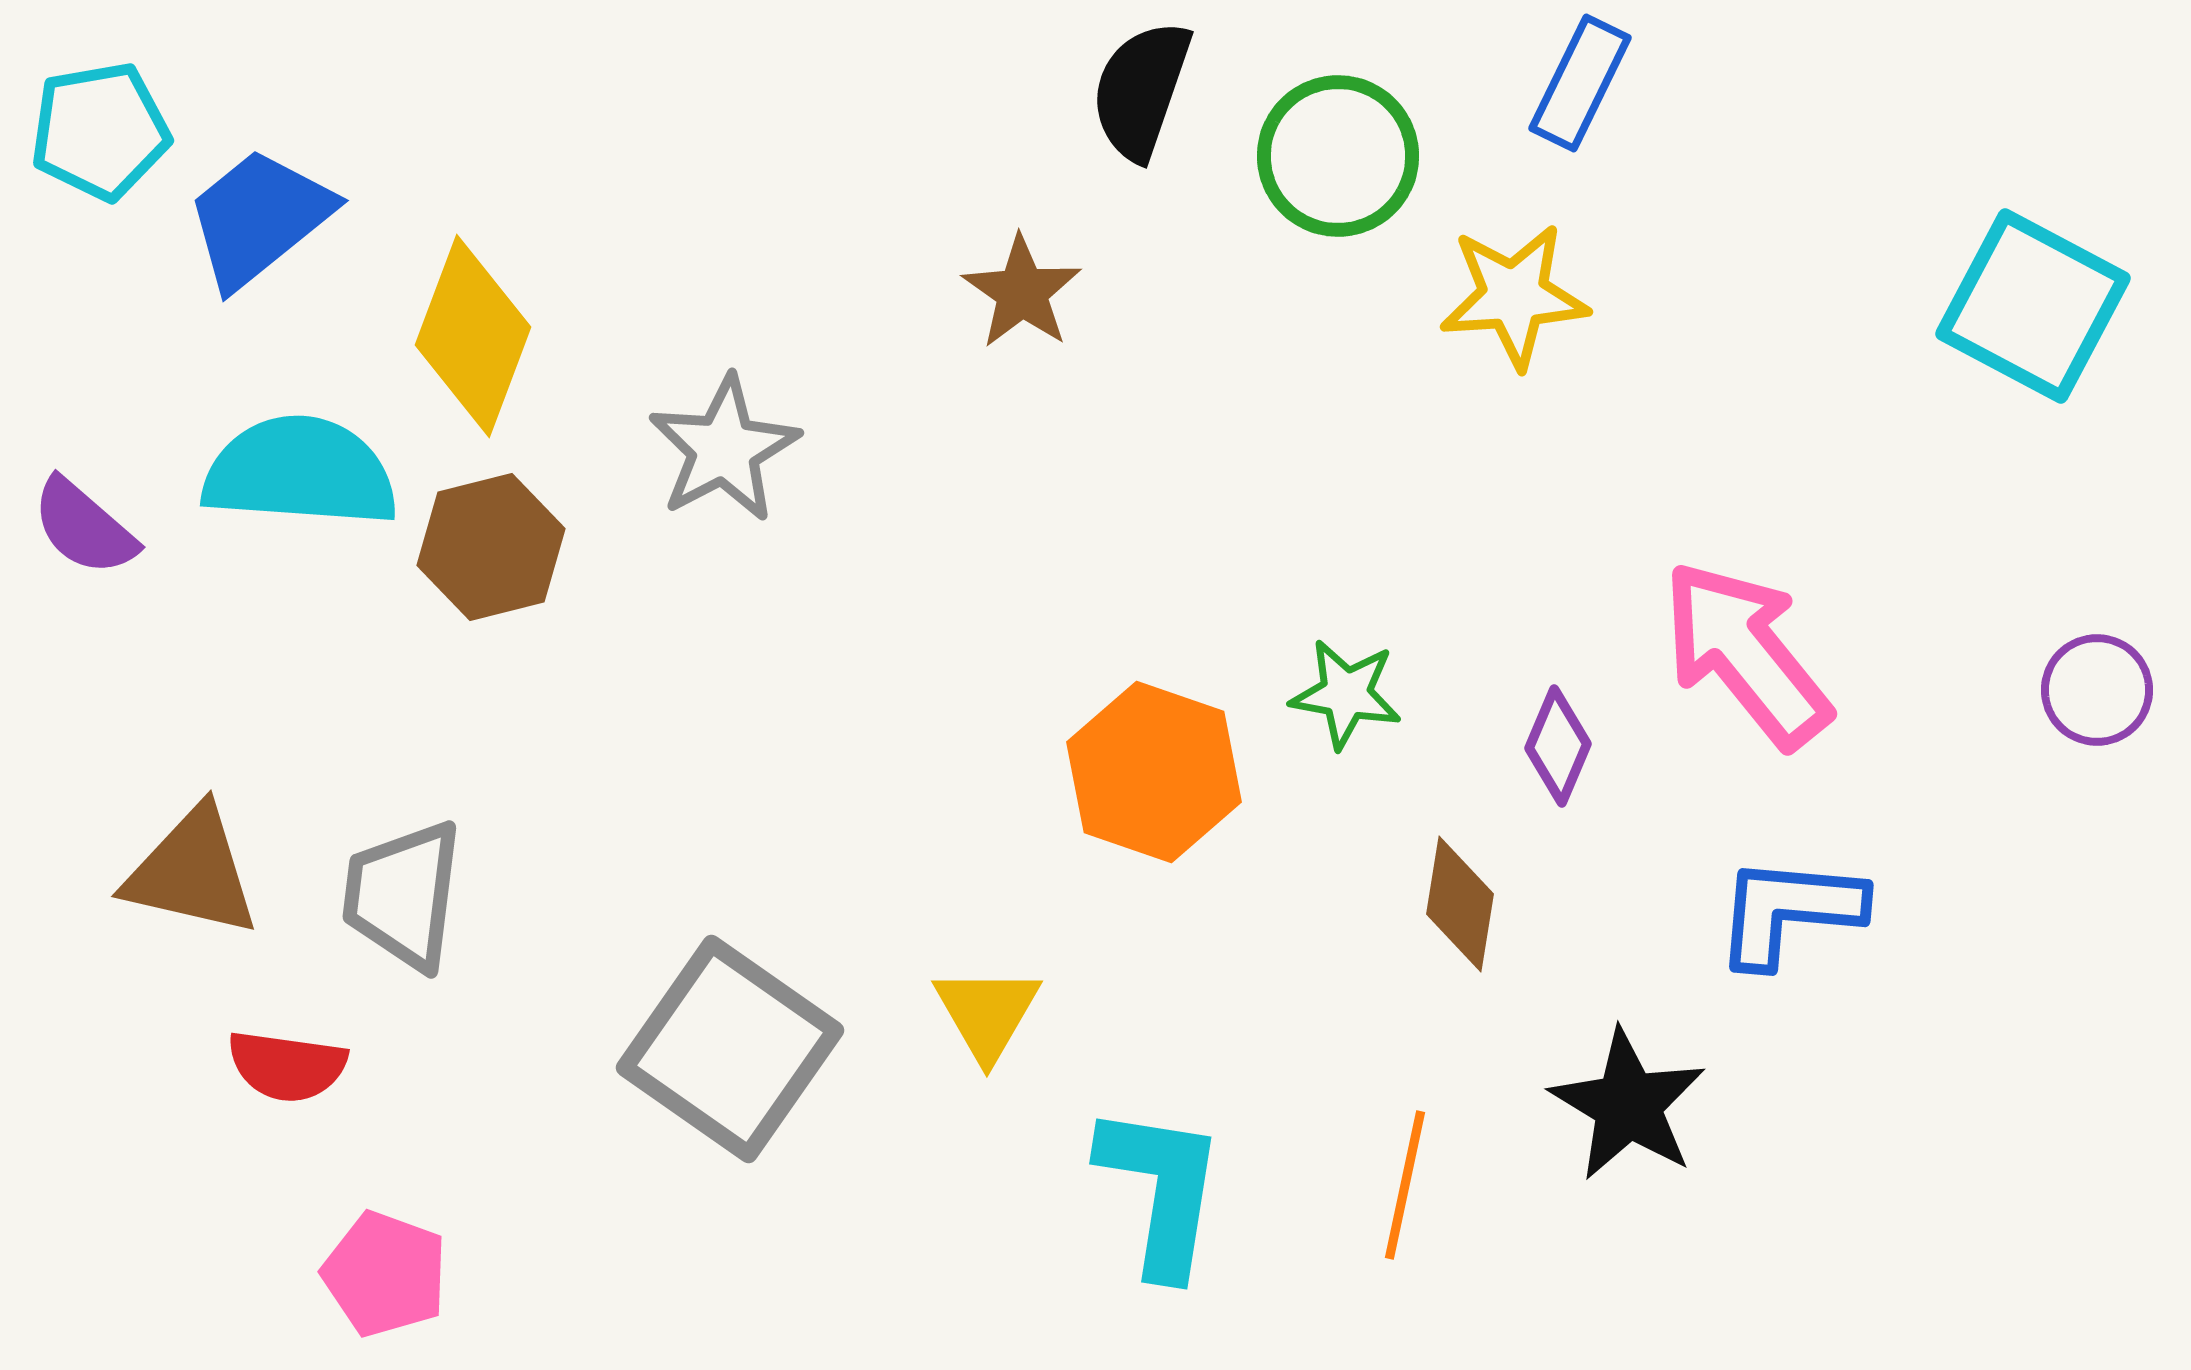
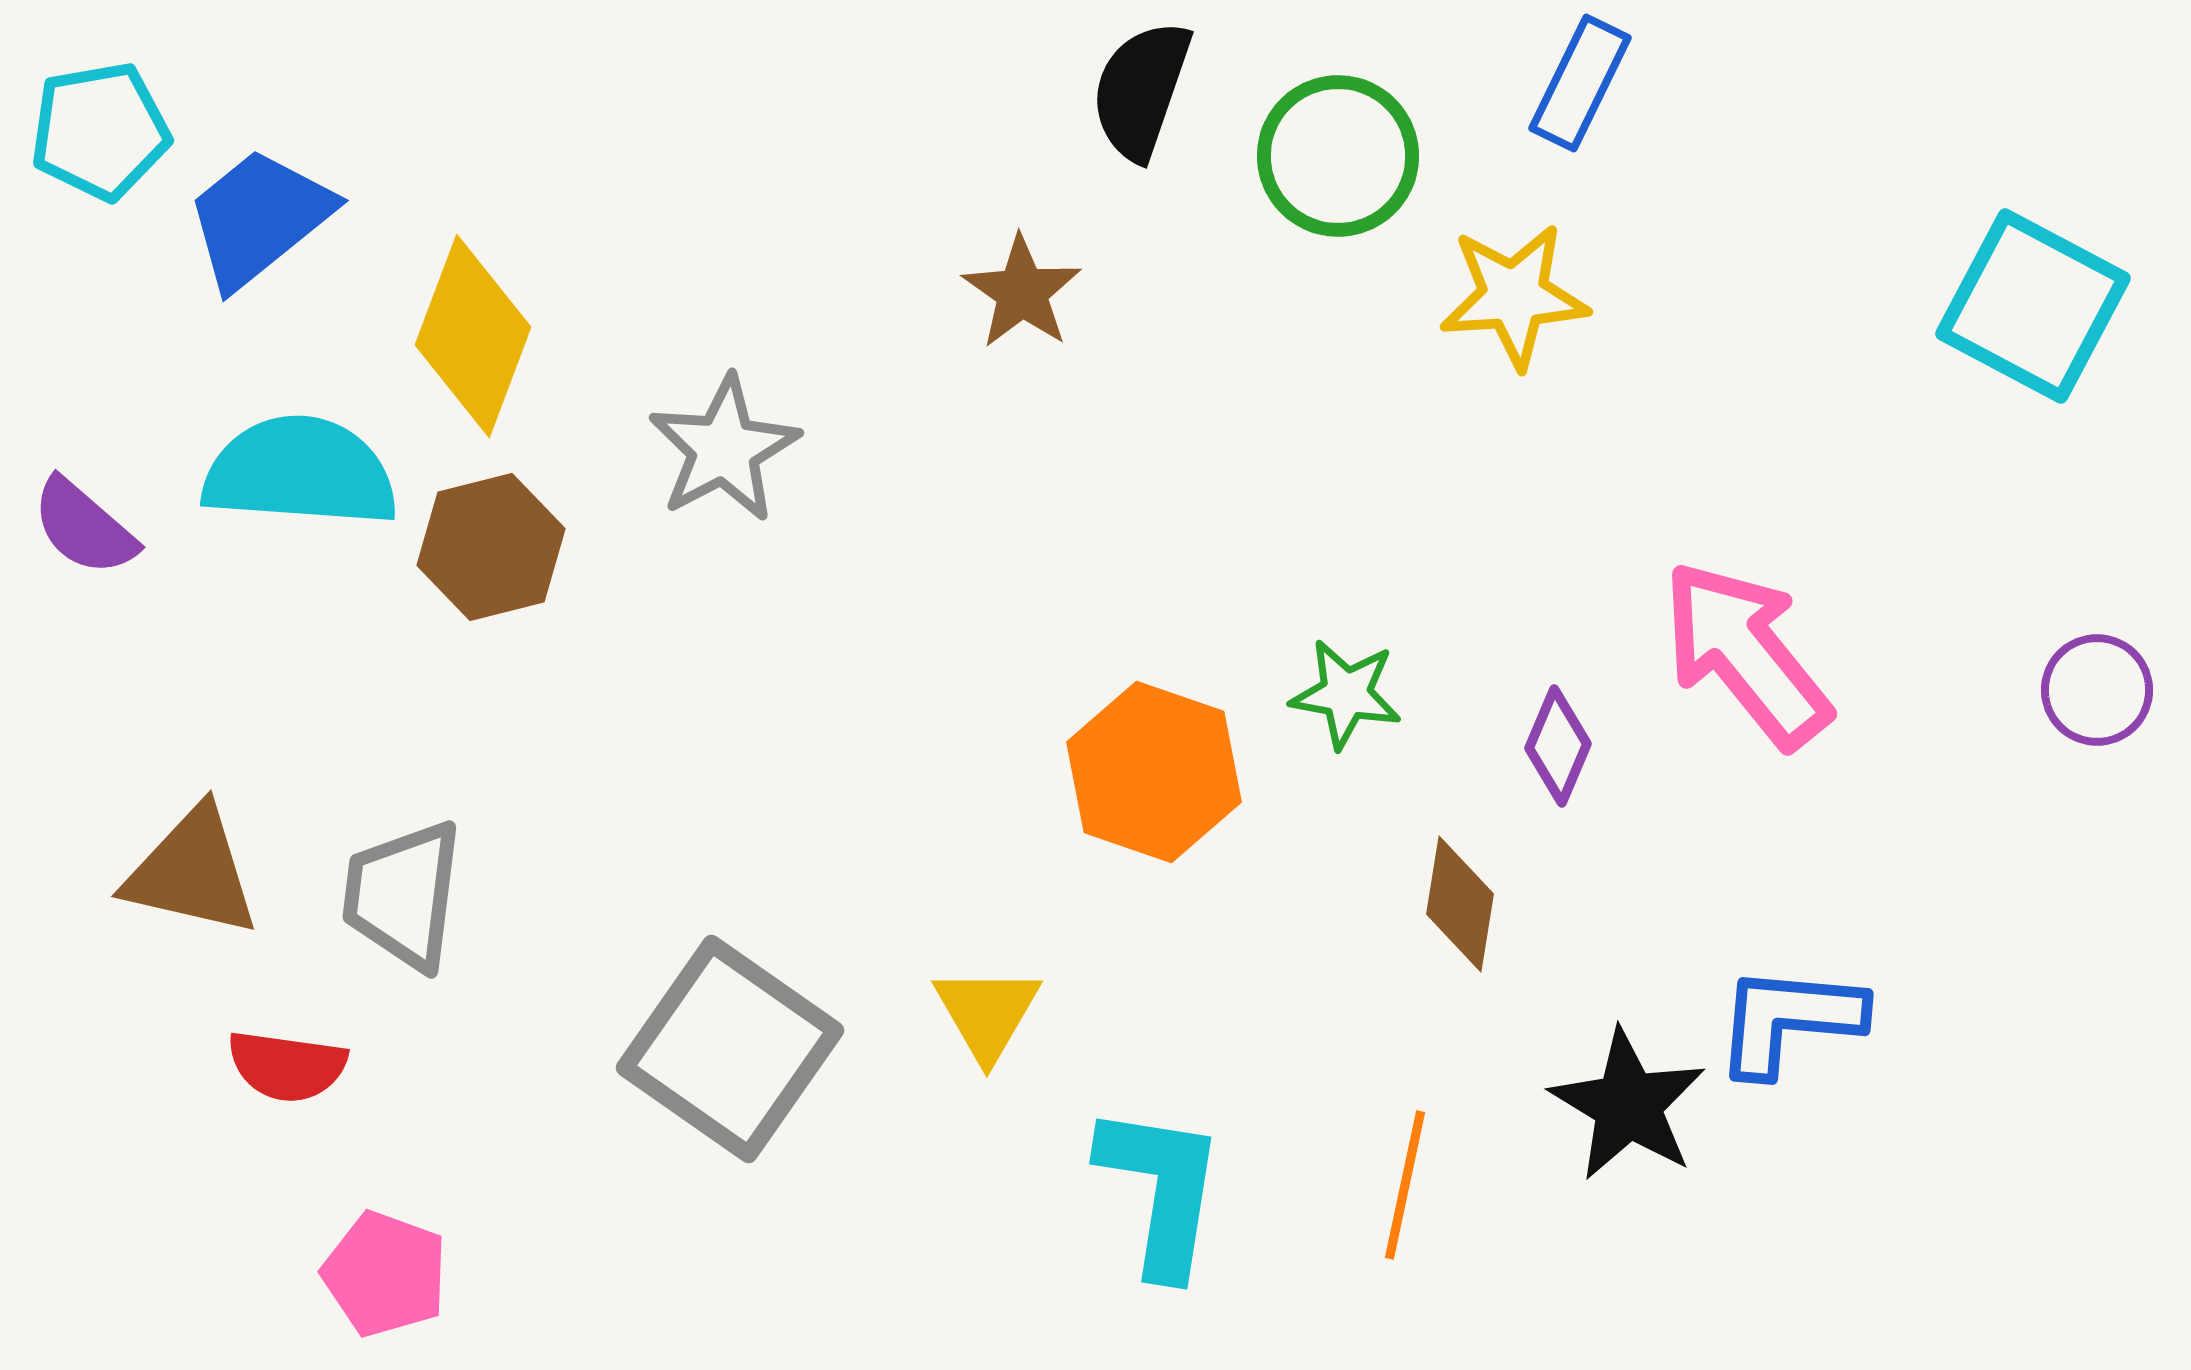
blue L-shape: moved 109 px down
